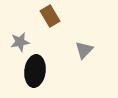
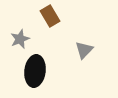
gray star: moved 3 px up; rotated 12 degrees counterclockwise
